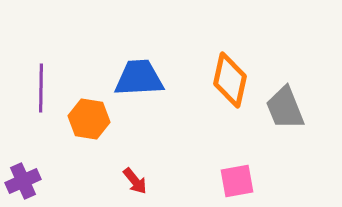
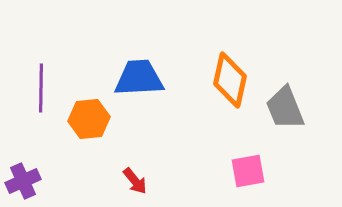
orange hexagon: rotated 15 degrees counterclockwise
pink square: moved 11 px right, 10 px up
